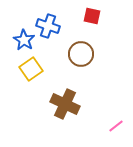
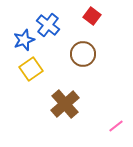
red square: rotated 24 degrees clockwise
blue cross: moved 1 px up; rotated 20 degrees clockwise
blue star: rotated 20 degrees clockwise
brown circle: moved 2 px right
brown cross: rotated 24 degrees clockwise
